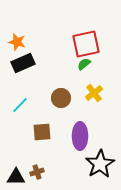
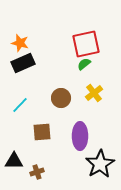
orange star: moved 3 px right, 1 px down
black triangle: moved 2 px left, 16 px up
